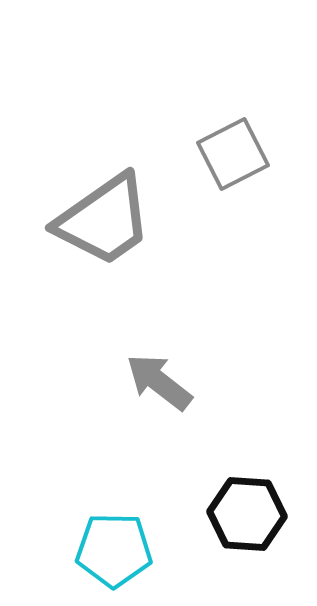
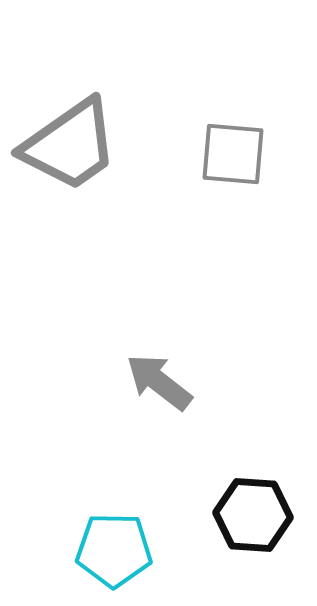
gray square: rotated 32 degrees clockwise
gray trapezoid: moved 34 px left, 75 px up
black hexagon: moved 6 px right, 1 px down
